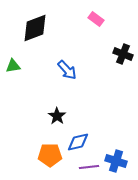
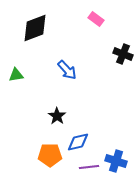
green triangle: moved 3 px right, 9 px down
